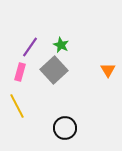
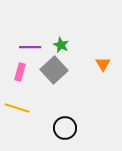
purple line: rotated 55 degrees clockwise
orange triangle: moved 5 px left, 6 px up
yellow line: moved 2 px down; rotated 45 degrees counterclockwise
